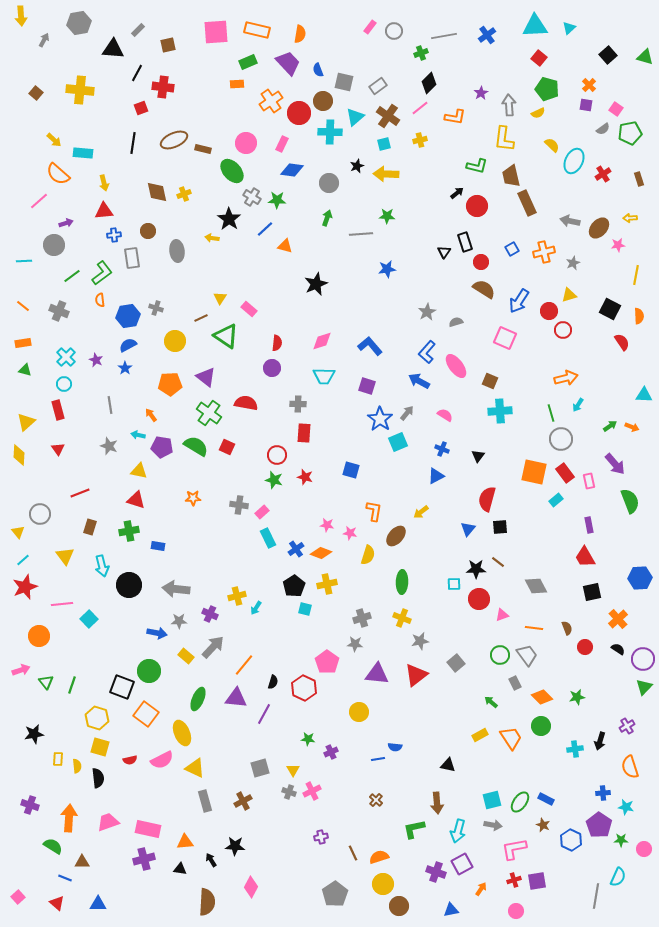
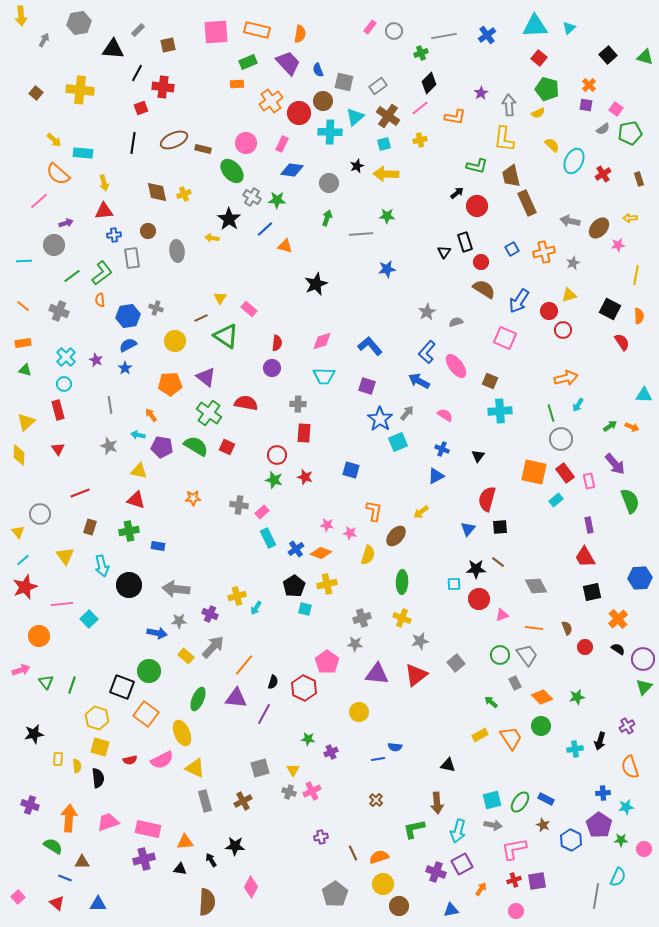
cyan star at (626, 807): rotated 21 degrees counterclockwise
